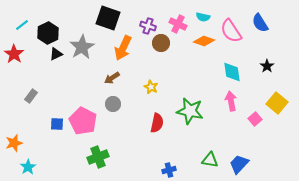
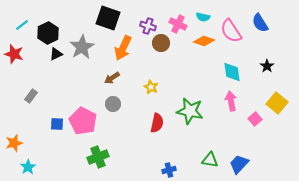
red star: rotated 18 degrees counterclockwise
